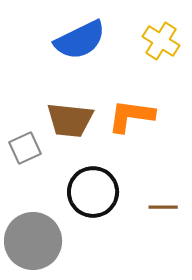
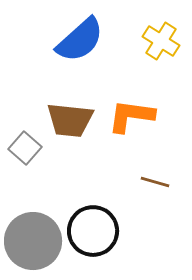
blue semicircle: rotated 16 degrees counterclockwise
gray square: rotated 24 degrees counterclockwise
black circle: moved 39 px down
brown line: moved 8 px left, 25 px up; rotated 16 degrees clockwise
